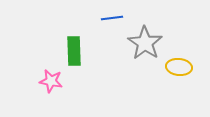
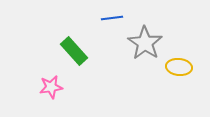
green rectangle: rotated 40 degrees counterclockwise
pink star: moved 6 px down; rotated 20 degrees counterclockwise
